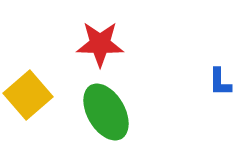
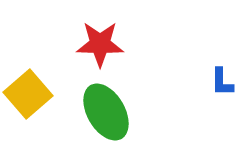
blue L-shape: moved 2 px right
yellow square: moved 1 px up
